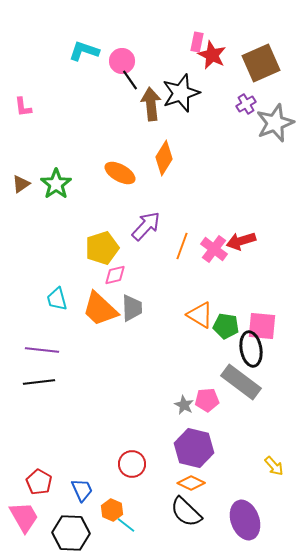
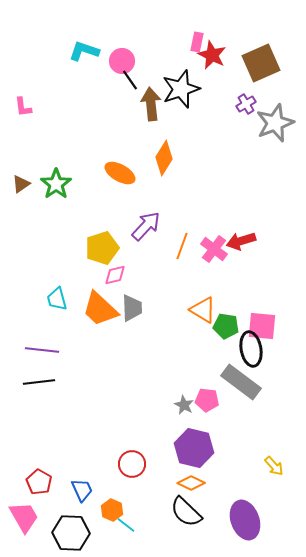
black star at (181, 93): moved 4 px up
orange triangle at (200, 315): moved 3 px right, 5 px up
pink pentagon at (207, 400): rotated 10 degrees clockwise
